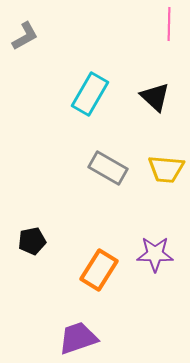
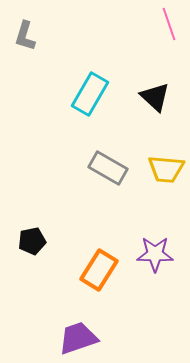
pink line: rotated 20 degrees counterclockwise
gray L-shape: rotated 136 degrees clockwise
